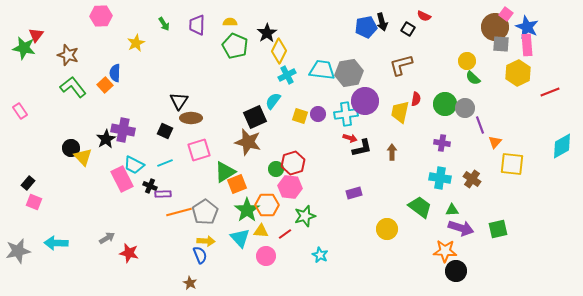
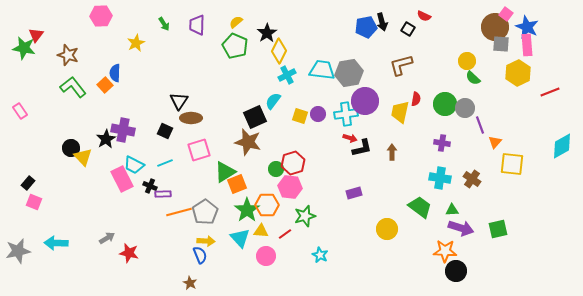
yellow semicircle at (230, 22): moved 6 px right; rotated 40 degrees counterclockwise
